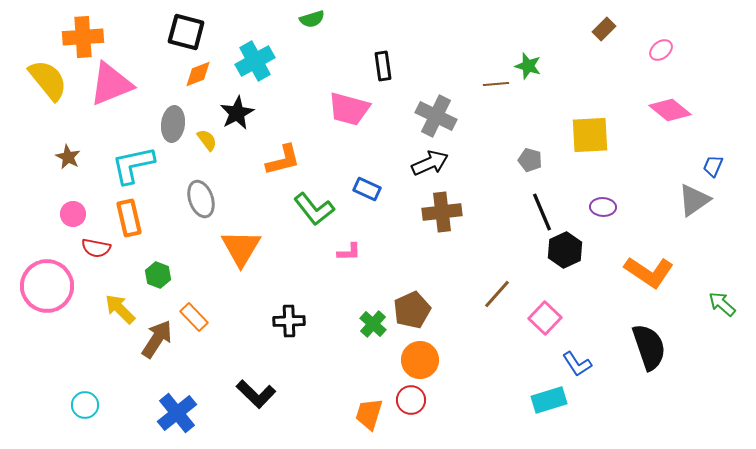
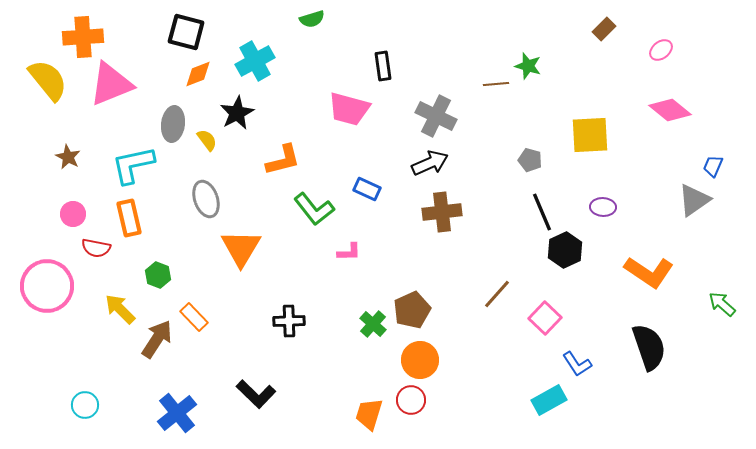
gray ellipse at (201, 199): moved 5 px right
cyan rectangle at (549, 400): rotated 12 degrees counterclockwise
